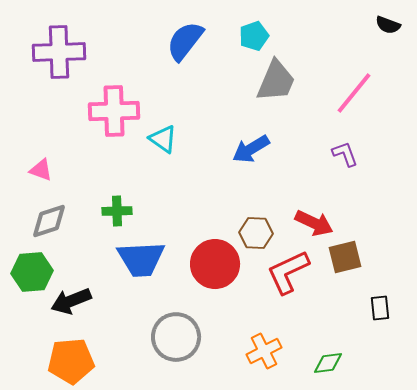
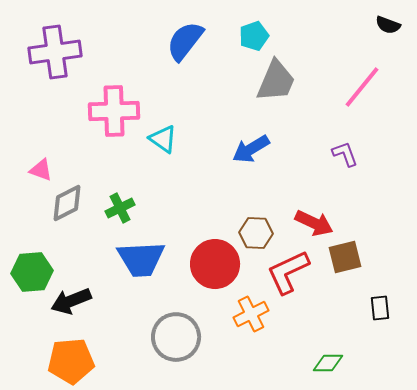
purple cross: moved 4 px left; rotated 6 degrees counterclockwise
pink line: moved 8 px right, 6 px up
green cross: moved 3 px right, 3 px up; rotated 24 degrees counterclockwise
gray diamond: moved 18 px right, 18 px up; rotated 9 degrees counterclockwise
orange cross: moved 13 px left, 37 px up
green diamond: rotated 8 degrees clockwise
